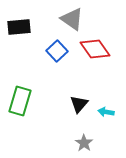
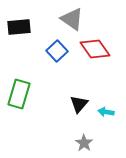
green rectangle: moved 1 px left, 7 px up
